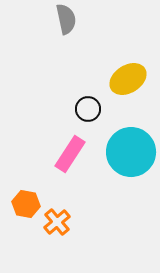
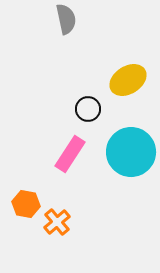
yellow ellipse: moved 1 px down
